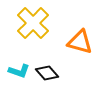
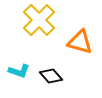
yellow cross: moved 6 px right, 3 px up
black diamond: moved 4 px right, 3 px down
